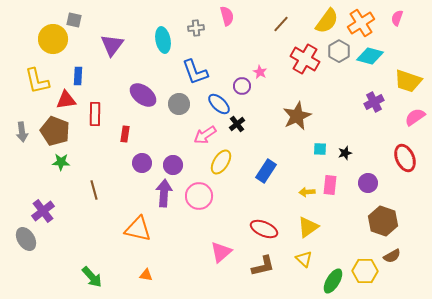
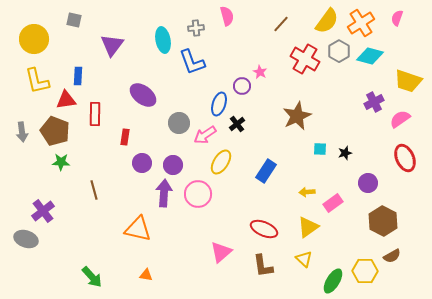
yellow circle at (53, 39): moved 19 px left
blue L-shape at (195, 72): moved 3 px left, 10 px up
gray circle at (179, 104): moved 19 px down
blue ellipse at (219, 104): rotated 65 degrees clockwise
pink semicircle at (415, 117): moved 15 px left, 2 px down
red rectangle at (125, 134): moved 3 px down
pink rectangle at (330, 185): moved 3 px right, 18 px down; rotated 48 degrees clockwise
pink circle at (199, 196): moved 1 px left, 2 px up
brown hexagon at (383, 221): rotated 8 degrees clockwise
gray ellipse at (26, 239): rotated 40 degrees counterclockwise
brown L-shape at (263, 266): rotated 95 degrees clockwise
